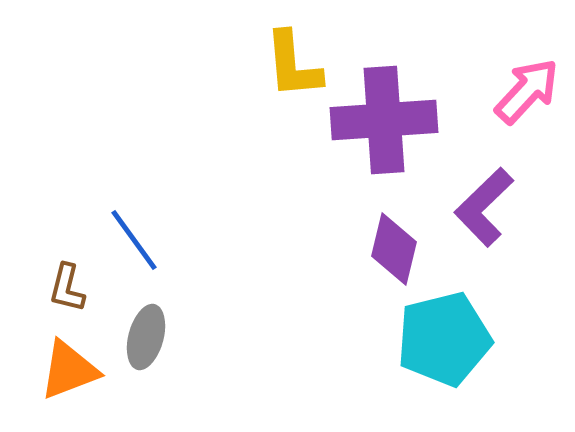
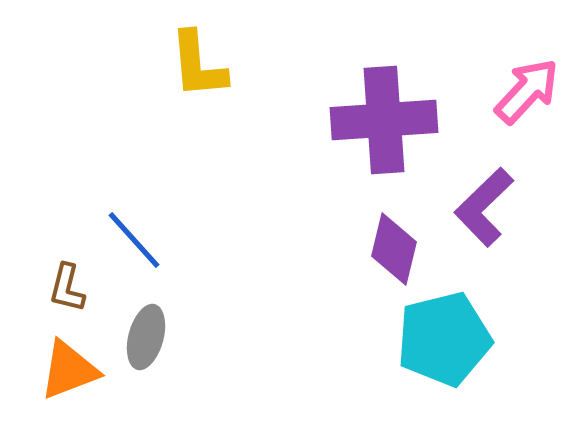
yellow L-shape: moved 95 px left
blue line: rotated 6 degrees counterclockwise
